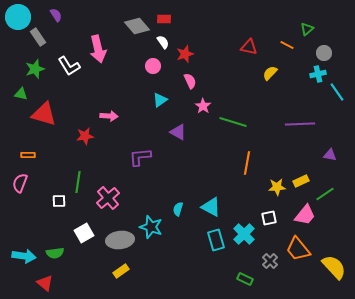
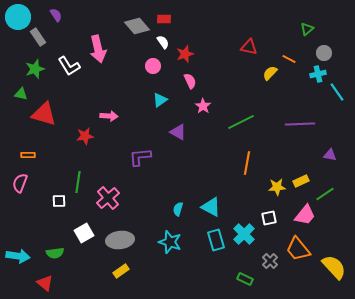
orange line at (287, 45): moved 2 px right, 14 px down
green line at (233, 122): moved 8 px right; rotated 44 degrees counterclockwise
cyan star at (151, 227): moved 19 px right, 15 px down
cyan arrow at (24, 256): moved 6 px left
